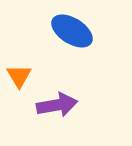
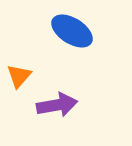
orange triangle: rotated 12 degrees clockwise
